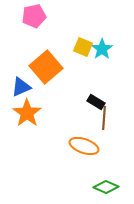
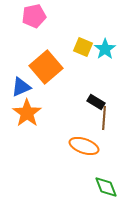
cyan star: moved 3 px right
green diamond: rotated 45 degrees clockwise
